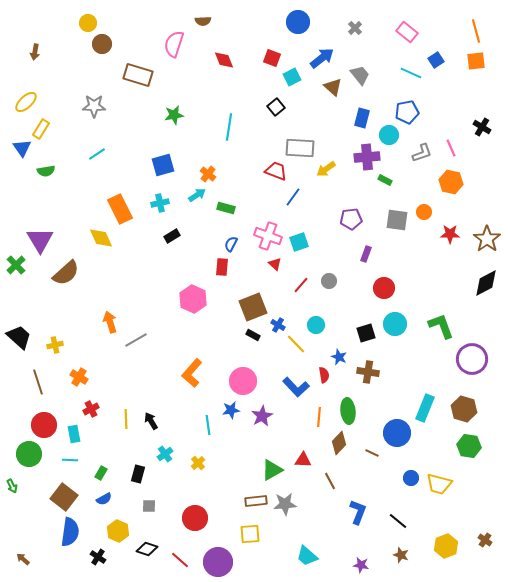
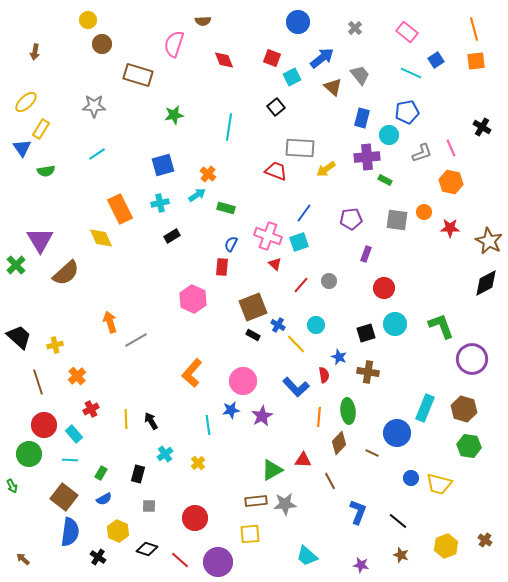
yellow circle at (88, 23): moved 3 px up
orange line at (476, 31): moved 2 px left, 2 px up
blue line at (293, 197): moved 11 px right, 16 px down
red star at (450, 234): moved 6 px up
brown star at (487, 239): moved 2 px right, 2 px down; rotated 8 degrees counterclockwise
orange cross at (79, 377): moved 2 px left, 1 px up; rotated 18 degrees clockwise
cyan rectangle at (74, 434): rotated 30 degrees counterclockwise
